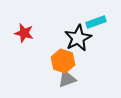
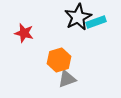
black star: moved 21 px up
orange hexagon: moved 4 px left, 1 px up; rotated 25 degrees clockwise
